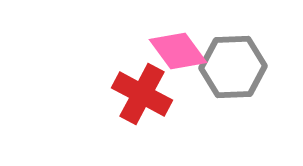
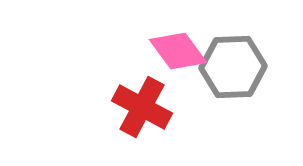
red cross: moved 13 px down
